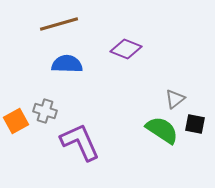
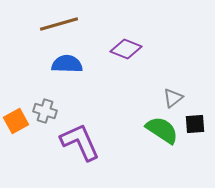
gray triangle: moved 2 px left, 1 px up
black square: rotated 15 degrees counterclockwise
